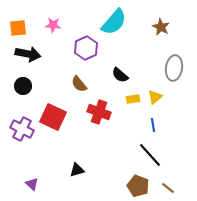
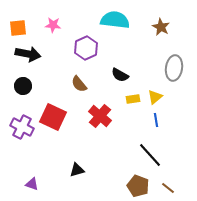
cyan semicircle: moved 1 px right, 2 px up; rotated 124 degrees counterclockwise
black semicircle: rotated 12 degrees counterclockwise
red cross: moved 1 px right, 4 px down; rotated 20 degrees clockwise
blue line: moved 3 px right, 5 px up
purple cross: moved 2 px up
purple triangle: rotated 24 degrees counterclockwise
